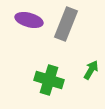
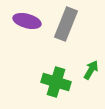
purple ellipse: moved 2 px left, 1 px down
green cross: moved 7 px right, 2 px down
